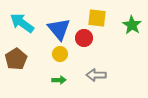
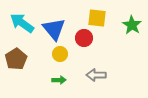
blue triangle: moved 5 px left
